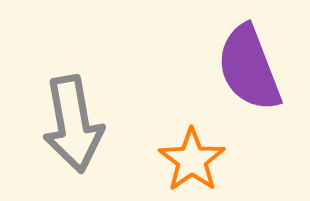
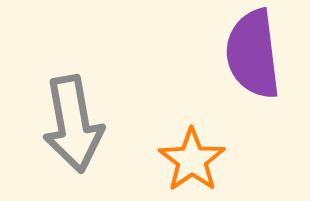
purple semicircle: moved 4 px right, 14 px up; rotated 14 degrees clockwise
